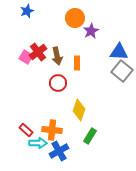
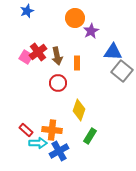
blue triangle: moved 6 px left
